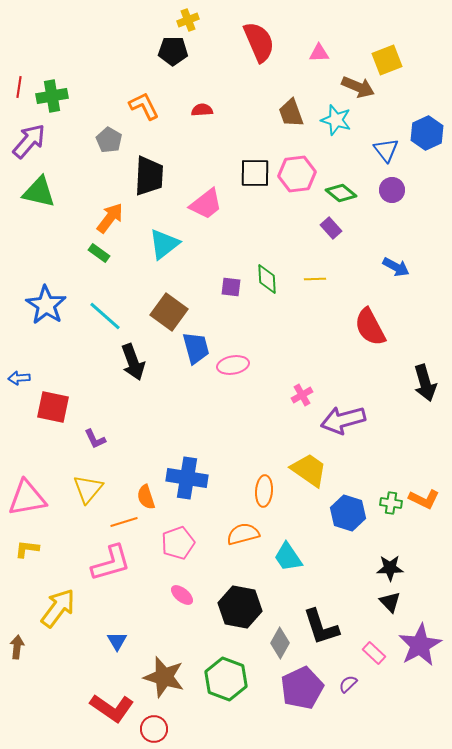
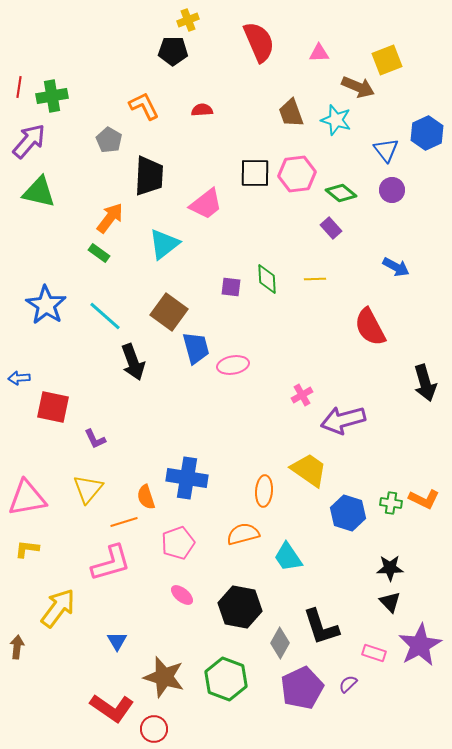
pink rectangle at (374, 653): rotated 25 degrees counterclockwise
